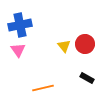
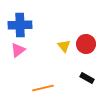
blue cross: rotated 10 degrees clockwise
red circle: moved 1 px right
pink triangle: rotated 28 degrees clockwise
